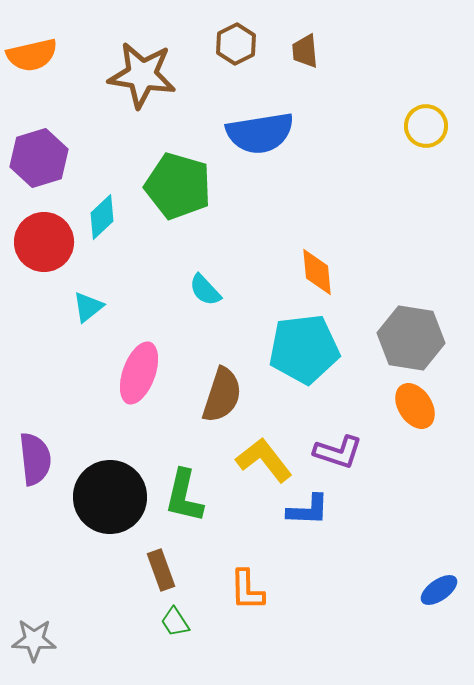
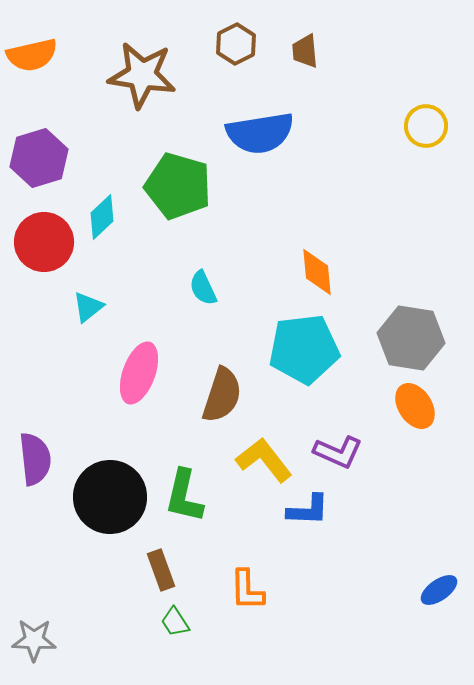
cyan semicircle: moved 2 px left, 2 px up; rotated 18 degrees clockwise
purple L-shape: rotated 6 degrees clockwise
